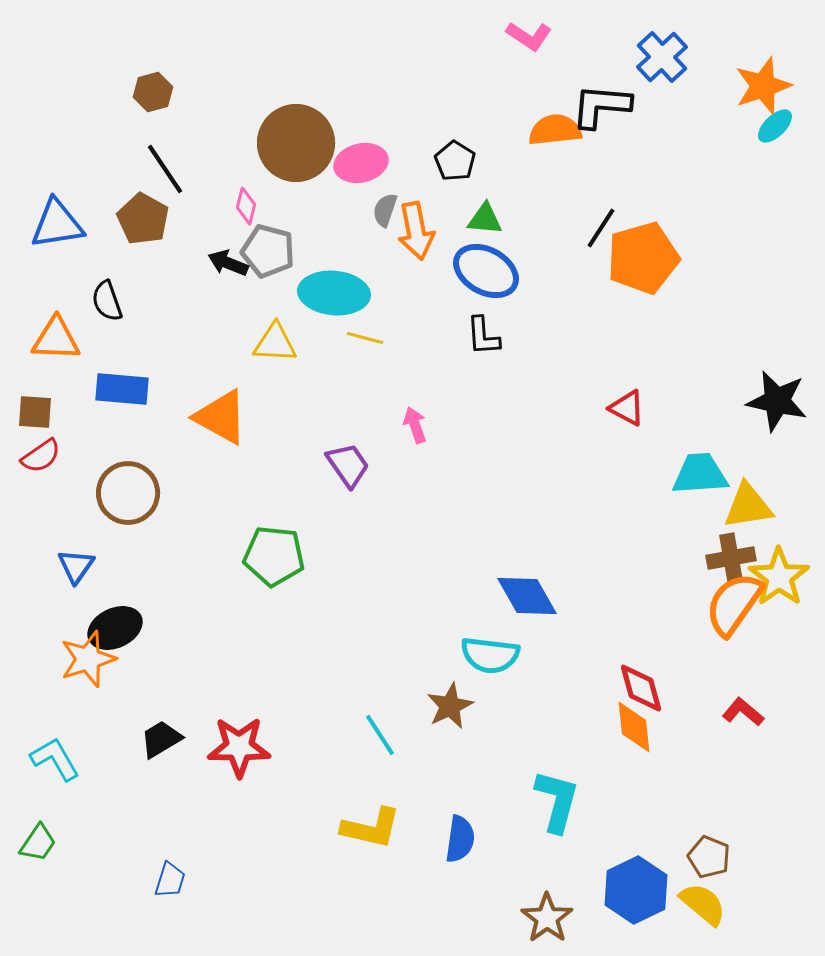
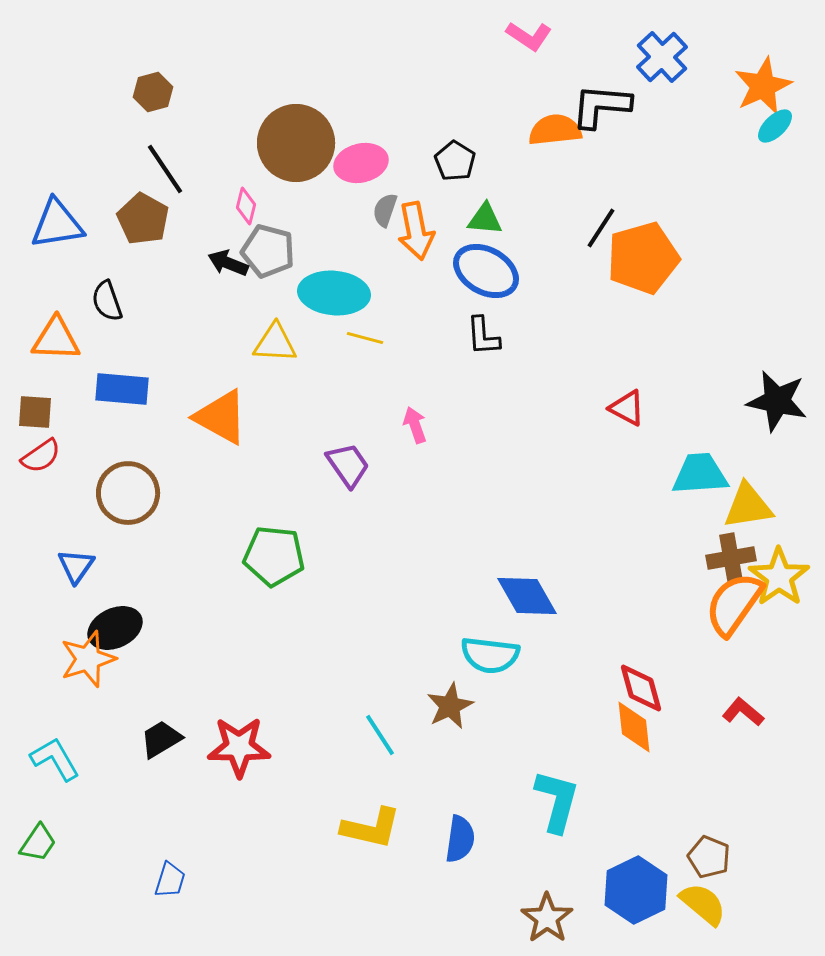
orange star at (763, 86): rotated 6 degrees counterclockwise
